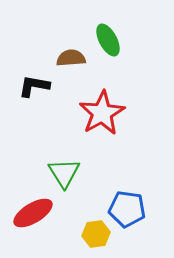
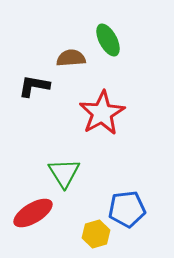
blue pentagon: rotated 15 degrees counterclockwise
yellow hexagon: rotated 8 degrees counterclockwise
